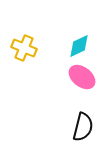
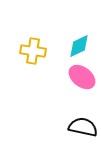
yellow cross: moved 9 px right, 3 px down; rotated 15 degrees counterclockwise
black semicircle: rotated 92 degrees counterclockwise
